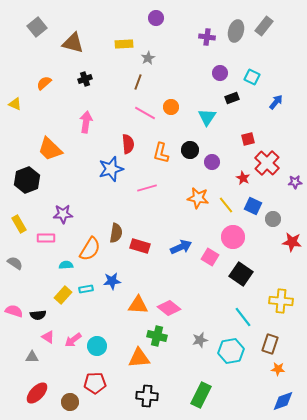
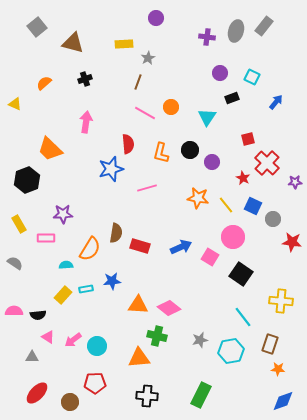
pink semicircle at (14, 311): rotated 18 degrees counterclockwise
